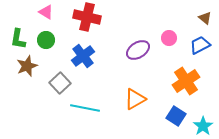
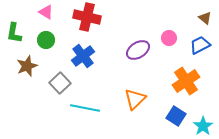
green L-shape: moved 4 px left, 6 px up
orange triangle: rotated 15 degrees counterclockwise
